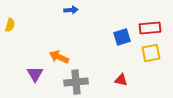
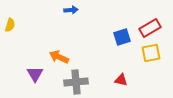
red rectangle: rotated 25 degrees counterclockwise
